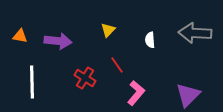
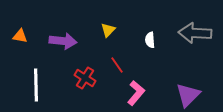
purple arrow: moved 5 px right
white line: moved 4 px right, 3 px down
